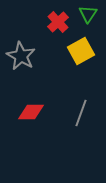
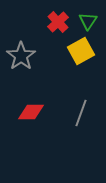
green triangle: moved 7 px down
gray star: rotated 8 degrees clockwise
